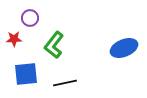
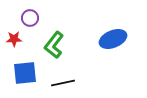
blue ellipse: moved 11 px left, 9 px up
blue square: moved 1 px left, 1 px up
black line: moved 2 px left
